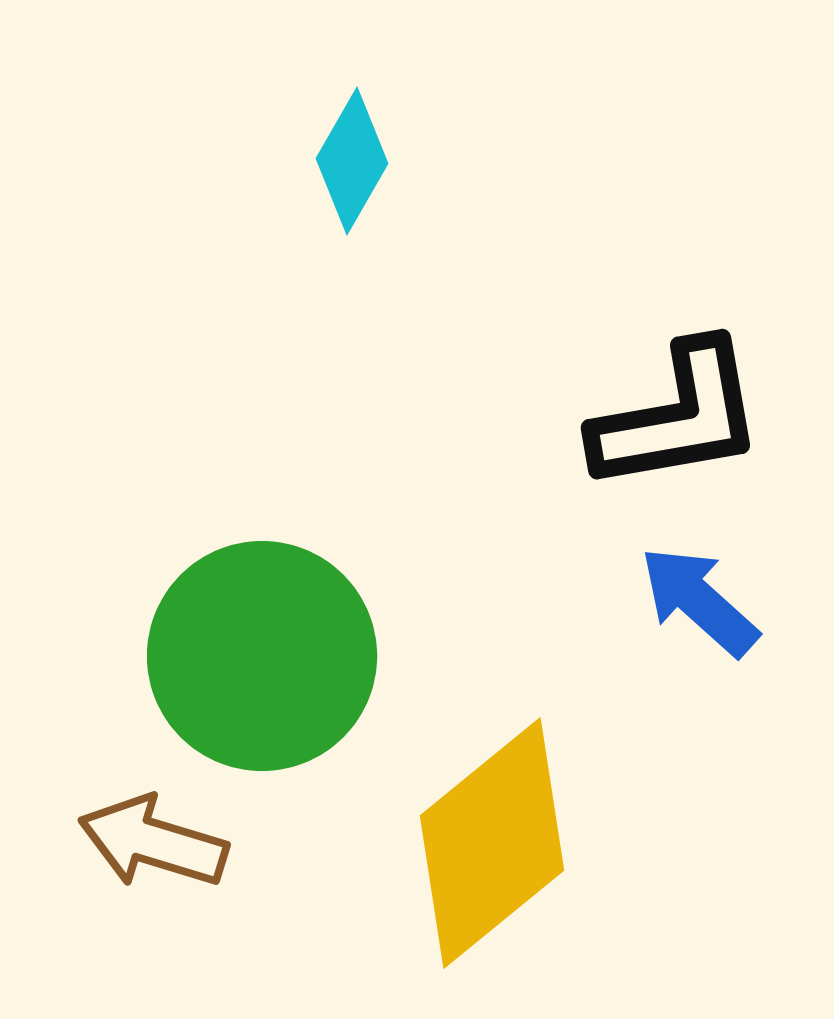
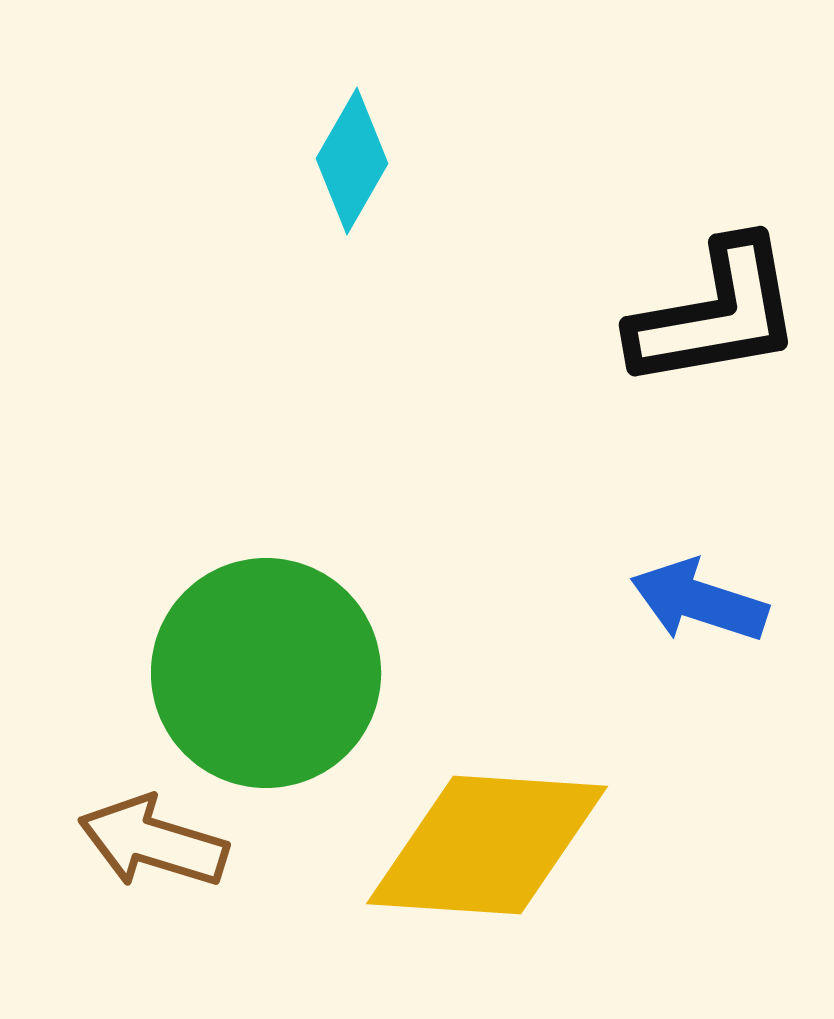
black L-shape: moved 38 px right, 103 px up
blue arrow: rotated 24 degrees counterclockwise
green circle: moved 4 px right, 17 px down
yellow diamond: moved 5 px left, 2 px down; rotated 43 degrees clockwise
